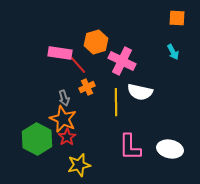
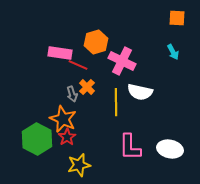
red line: rotated 24 degrees counterclockwise
orange cross: rotated 21 degrees counterclockwise
gray arrow: moved 8 px right, 4 px up
